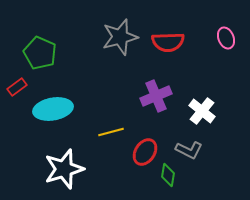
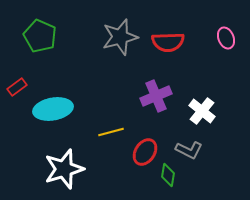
green pentagon: moved 17 px up
